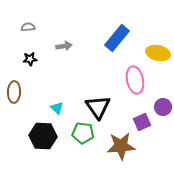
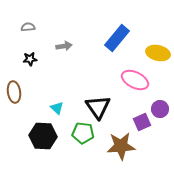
pink ellipse: rotated 52 degrees counterclockwise
brown ellipse: rotated 10 degrees counterclockwise
purple circle: moved 3 px left, 2 px down
